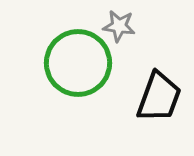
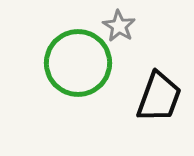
gray star: rotated 24 degrees clockwise
